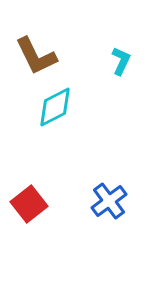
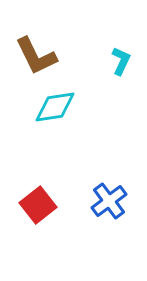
cyan diamond: rotated 18 degrees clockwise
red square: moved 9 px right, 1 px down
